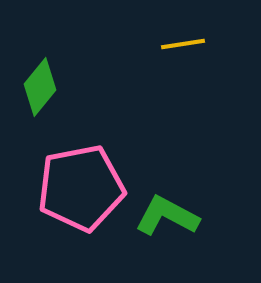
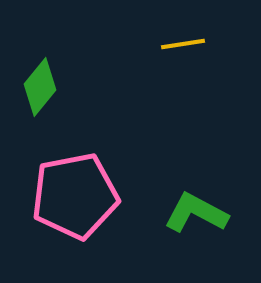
pink pentagon: moved 6 px left, 8 px down
green L-shape: moved 29 px right, 3 px up
